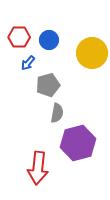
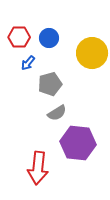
blue circle: moved 2 px up
gray pentagon: moved 2 px right, 1 px up
gray semicircle: rotated 48 degrees clockwise
purple hexagon: rotated 20 degrees clockwise
